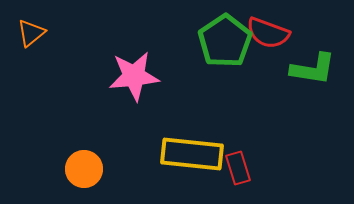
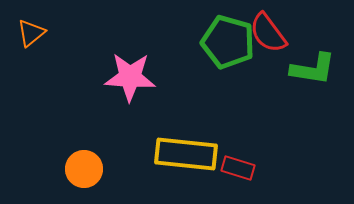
red semicircle: rotated 33 degrees clockwise
green pentagon: moved 3 px right, 1 px down; rotated 22 degrees counterclockwise
pink star: moved 4 px left, 1 px down; rotated 9 degrees clockwise
yellow rectangle: moved 6 px left
red rectangle: rotated 56 degrees counterclockwise
